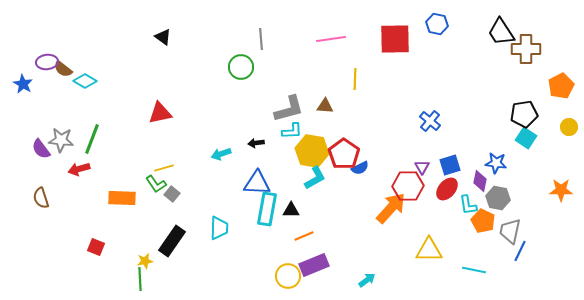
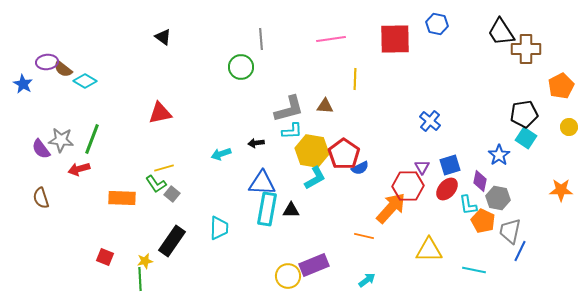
blue star at (496, 163): moved 3 px right, 8 px up; rotated 30 degrees clockwise
blue triangle at (257, 183): moved 5 px right
orange line at (304, 236): moved 60 px right; rotated 36 degrees clockwise
red square at (96, 247): moved 9 px right, 10 px down
